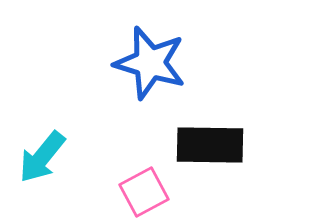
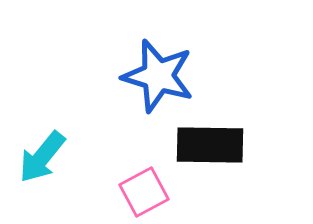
blue star: moved 8 px right, 13 px down
